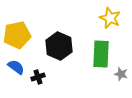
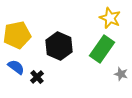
green rectangle: moved 1 px right, 5 px up; rotated 32 degrees clockwise
black cross: moved 1 px left; rotated 24 degrees counterclockwise
